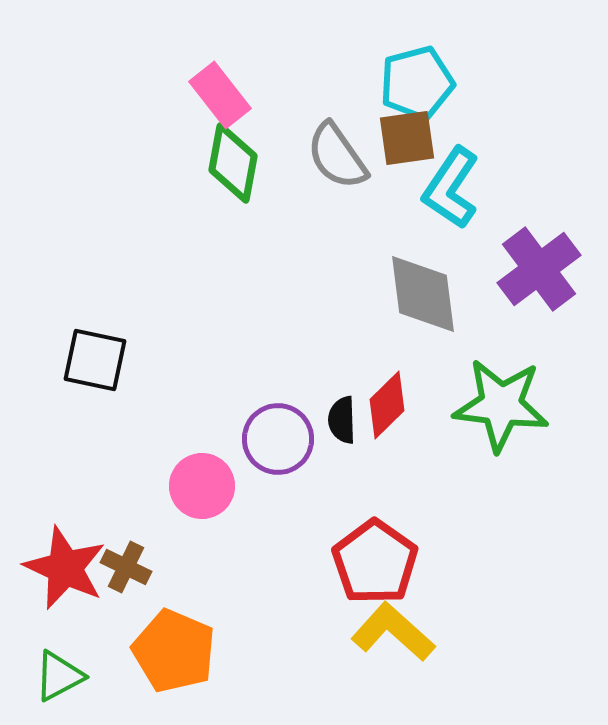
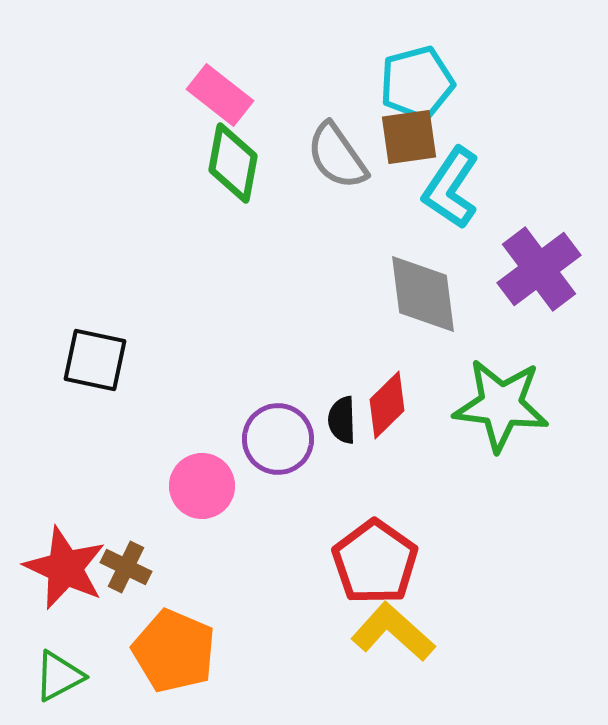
pink rectangle: rotated 14 degrees counterclockwise
brown square: moved 2 px right, 1 px up
